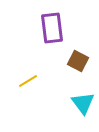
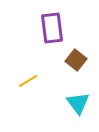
brown square: moved 2 px left, 1 px up; rotated 10 degrees clockwise
cyan triangle: moved 5 px left
